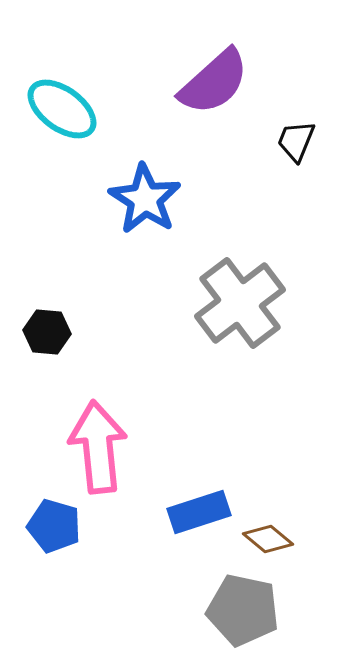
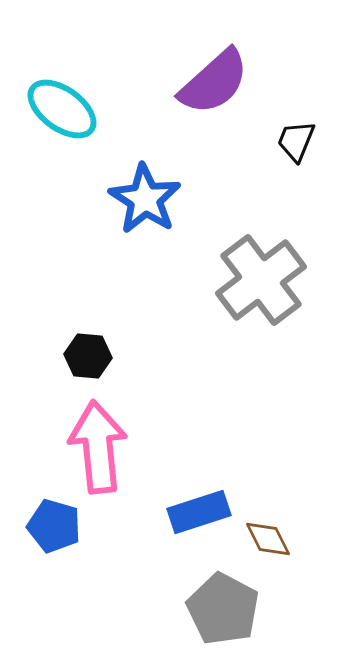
gray cross: moved 21 px right, 23 px up
black hexagon: moved 41 px right, 24 px down
brown diamond: rotated 24 degrees clockwise
gray pentagon: moved 20 px left, 1 px up; rotated 16 degrees clockwise
